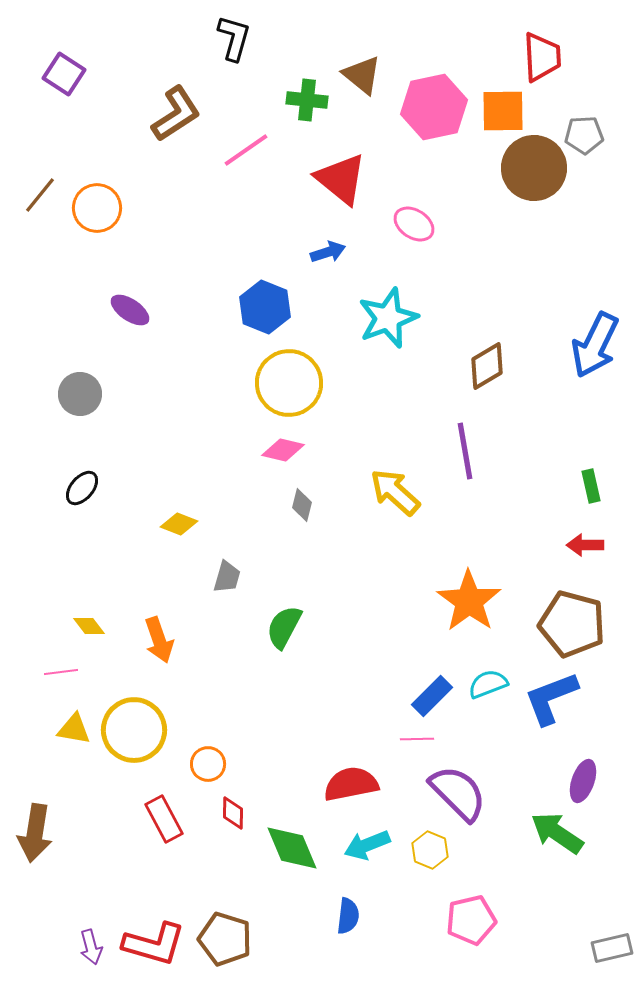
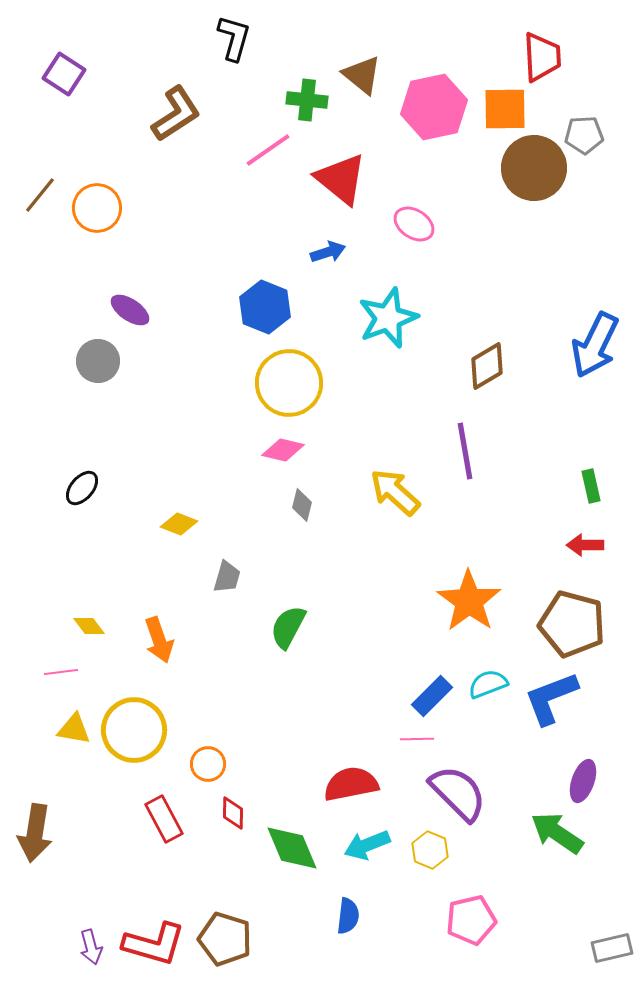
orange square at (503, 111): moved 2 px right, 2 px up
pink line at (246, 150): moved 22 px right
gray circle at (80, 394): moved 18 px right, 33 px up
green semicircle at (284, 627): moved 4 px right
